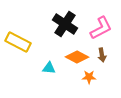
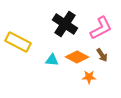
brown arrow: rotated 24 degrees counterclockwise
cyan triangle: moved 3 px right, 8 px up
